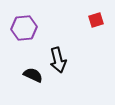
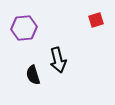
black semicircle: rotated 132 degrees counterclockwise
